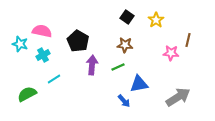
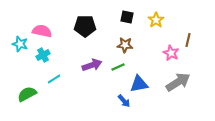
black square: rotated 24 degrees counterclockwise
black pentagon: moved 7 px right, 15 px up; rotated 30 degrees counterclockwise
pink star: rotated 21 degrees clockwise
purple arrow: rotated 66 degrees clockwise
gray arrow: moved 15 px up
